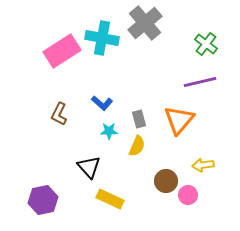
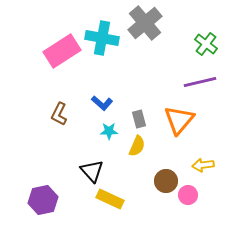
black triangle: moved 3 px right, 4 px down
